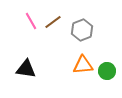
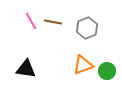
brown line: rotated 48 degrees clockwise
gray hexagon: moved 5 px right, 2 px up
orange triangle: rotated 15 degrees counterclockwise
